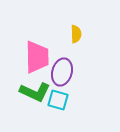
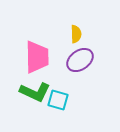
purple ellipse: moved 18 px right, 12 px up; rotated 40 degrees clockwise
